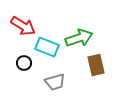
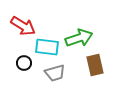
cyan rectangle: rotated 15 degrees counterclockwise
brown rectangle: moved 1 px left
gray trapezoid: moved 9 px up
